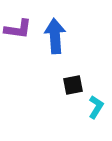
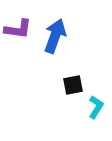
blue arrow: rotated 24 degrees clockwise
